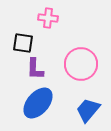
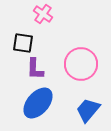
pink cross: moved 5 px left, 4 px up; rotated 30 degrees clockwise
